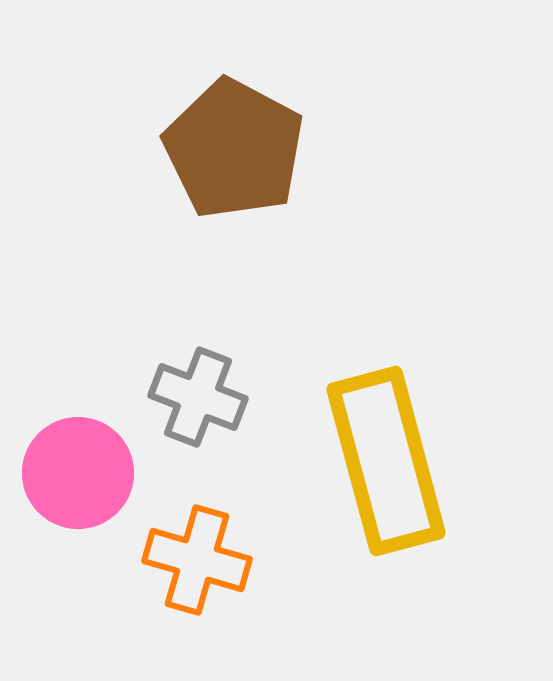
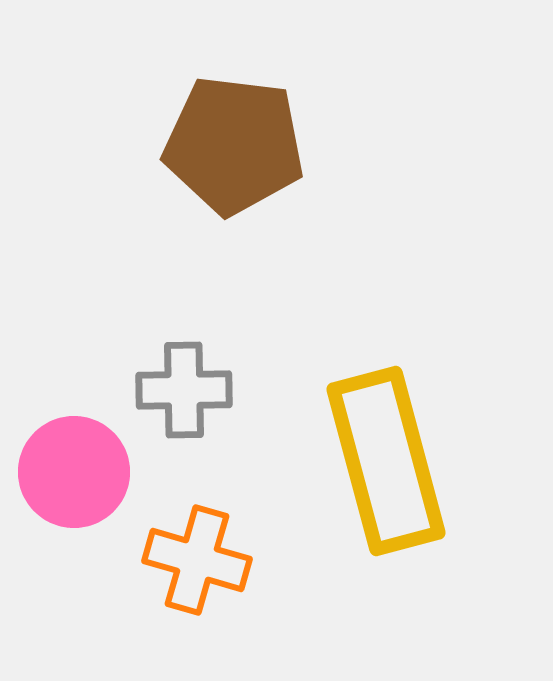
brown pentagon: moved 4 px up; rotated 21 degrees counterclockwise
gray cross: moved 14 px left, 7 px up; rotated 22 degrees counterclockwise
pink circle: moved 4 px left, 1 px up
